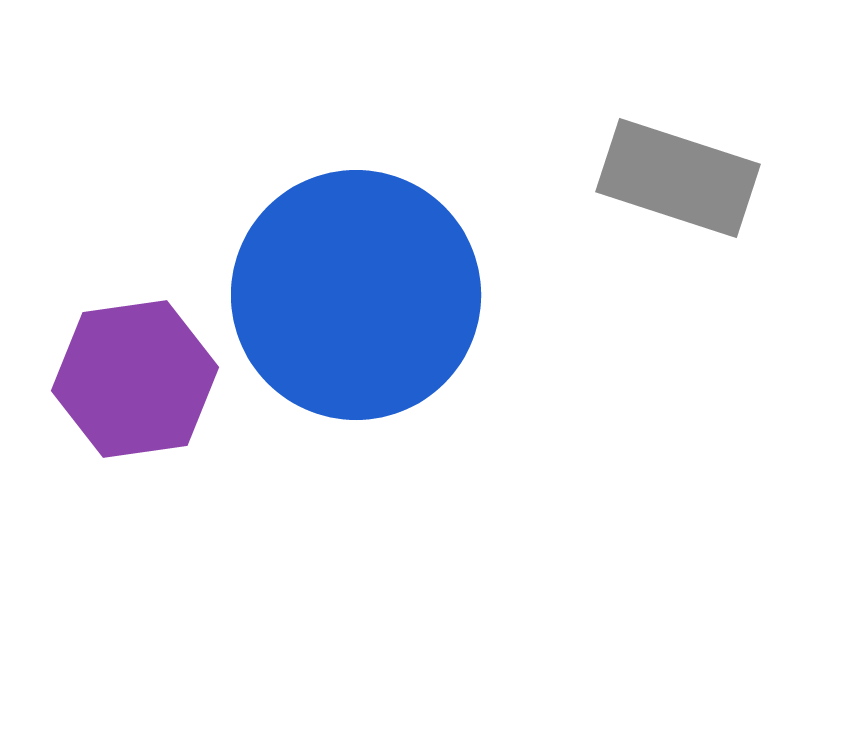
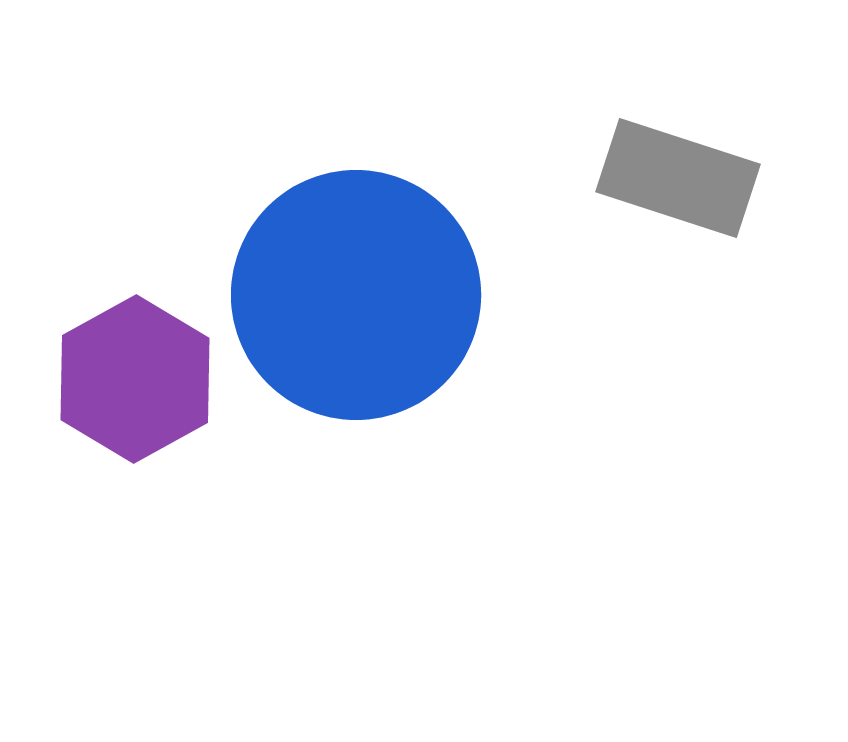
purple hexagon: rotated 21 degrees counterclockwise
